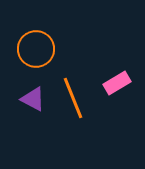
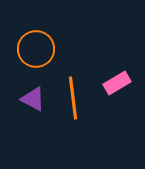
orange line: rotated 15 degrees clockwise
